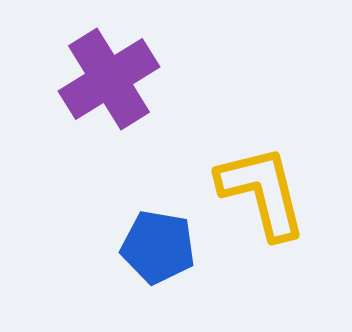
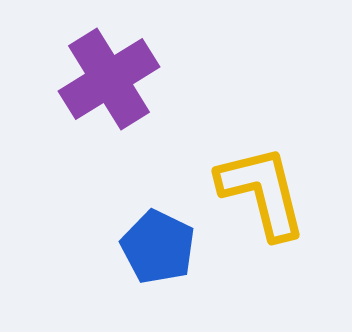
blue pentagon: rotated 16 degrees clockwise
